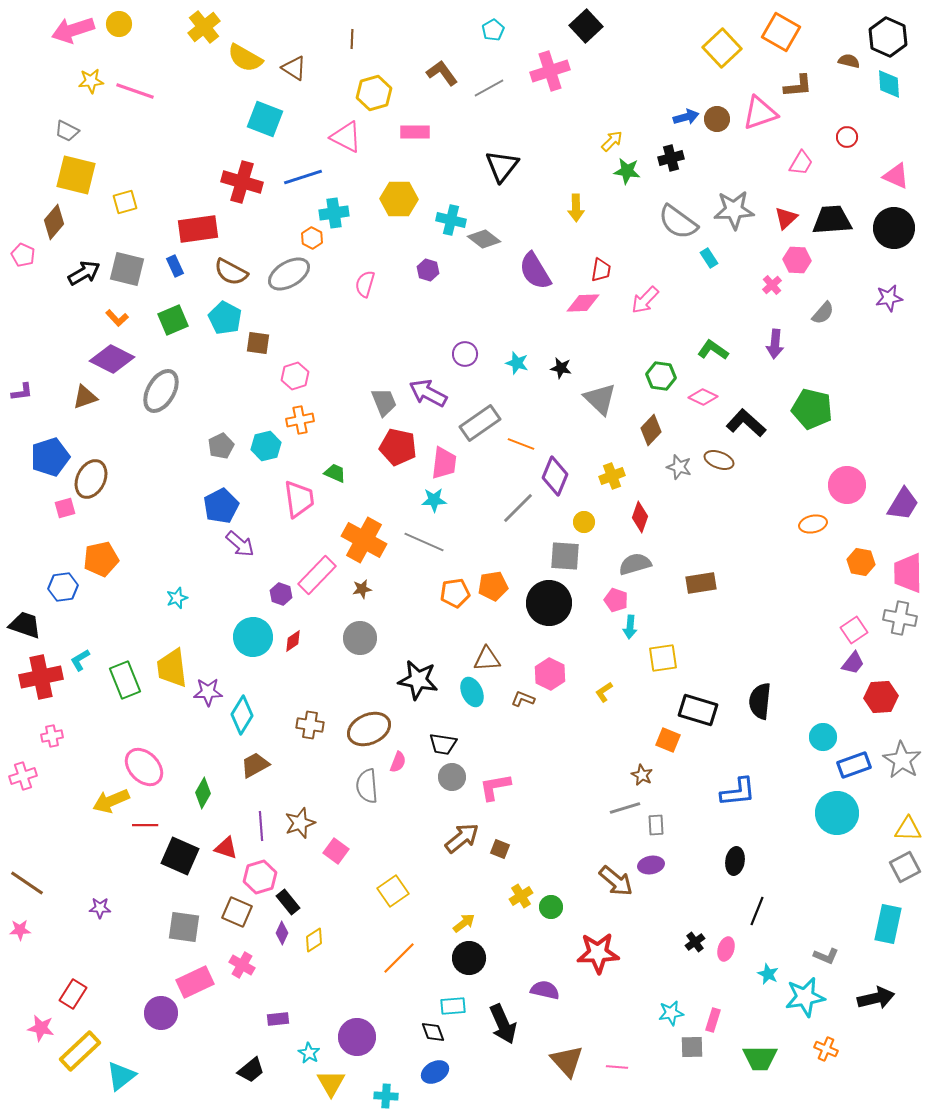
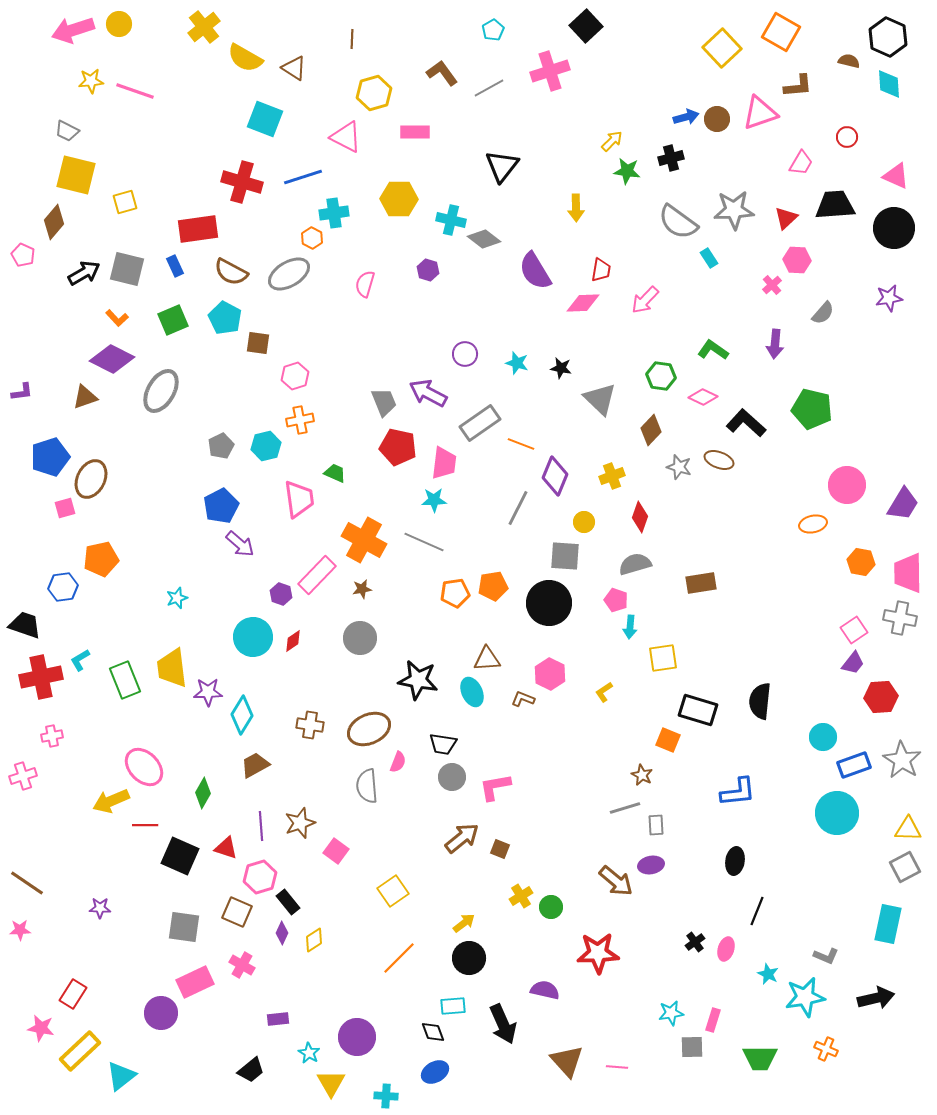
black trapezoid at (832, 220): moved 3 px right, 15 px up
gray line at (518, 508): rotated 18 degrees counterclockwise
